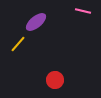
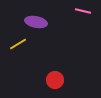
purple ellipse: rotated 50 degrees clockwise
yellow line: rotated 18 degrees clockwise
